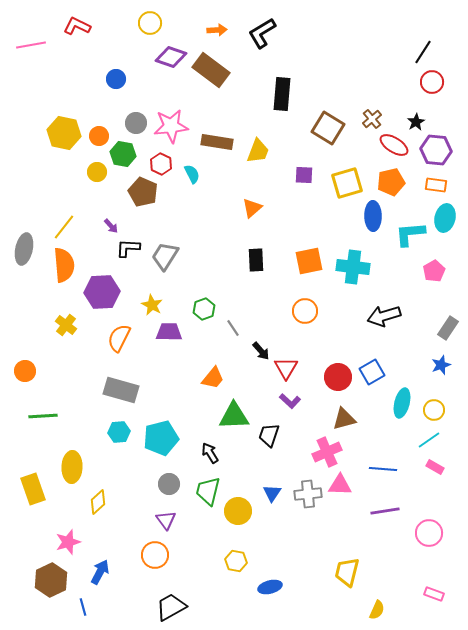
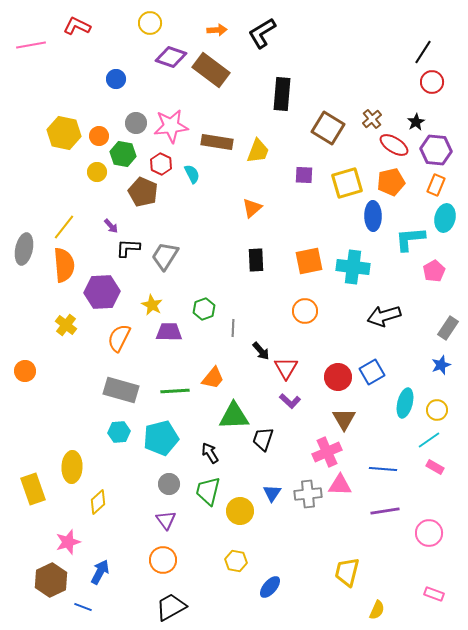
orange rectangle at (436, 185): rotated 75 degrees counterclockwise
cyan L-shape at (410, 234): moved 5 px down
gray line at (233, 328): rotated 36 degrees clockwise
cyan ellipse at (402, 403): moved 3 px right
yellow circle at (434, 410): moved 3 px right
green line at (43, 416): moved 132 px right, 25 px up
brown triangle at (344, 419): rotated 45 degrees counterclockwise
black trapezoid at (269, 435): moved 6 px left, 4 px down
yellow circle at (238, 511): moved 2 px right
orange circle at (155, 555): moved 8 px right, 5 px down
blue ellipse at (270, 587): rotated 35 degrees counterclockwise
blue line at (83, 607): rotated 54 degrees counterclockwise
